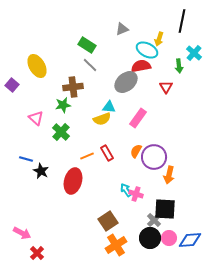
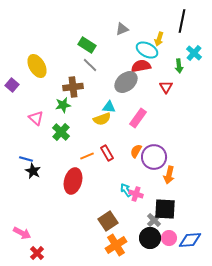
black star: moved 8 px left
